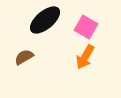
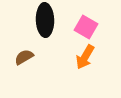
black ellipse: rotated 52 degrees counterclockwise
